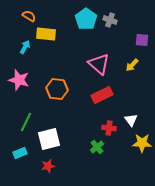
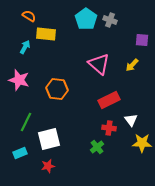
red rectangle: moved 7 px right, 5 px down
